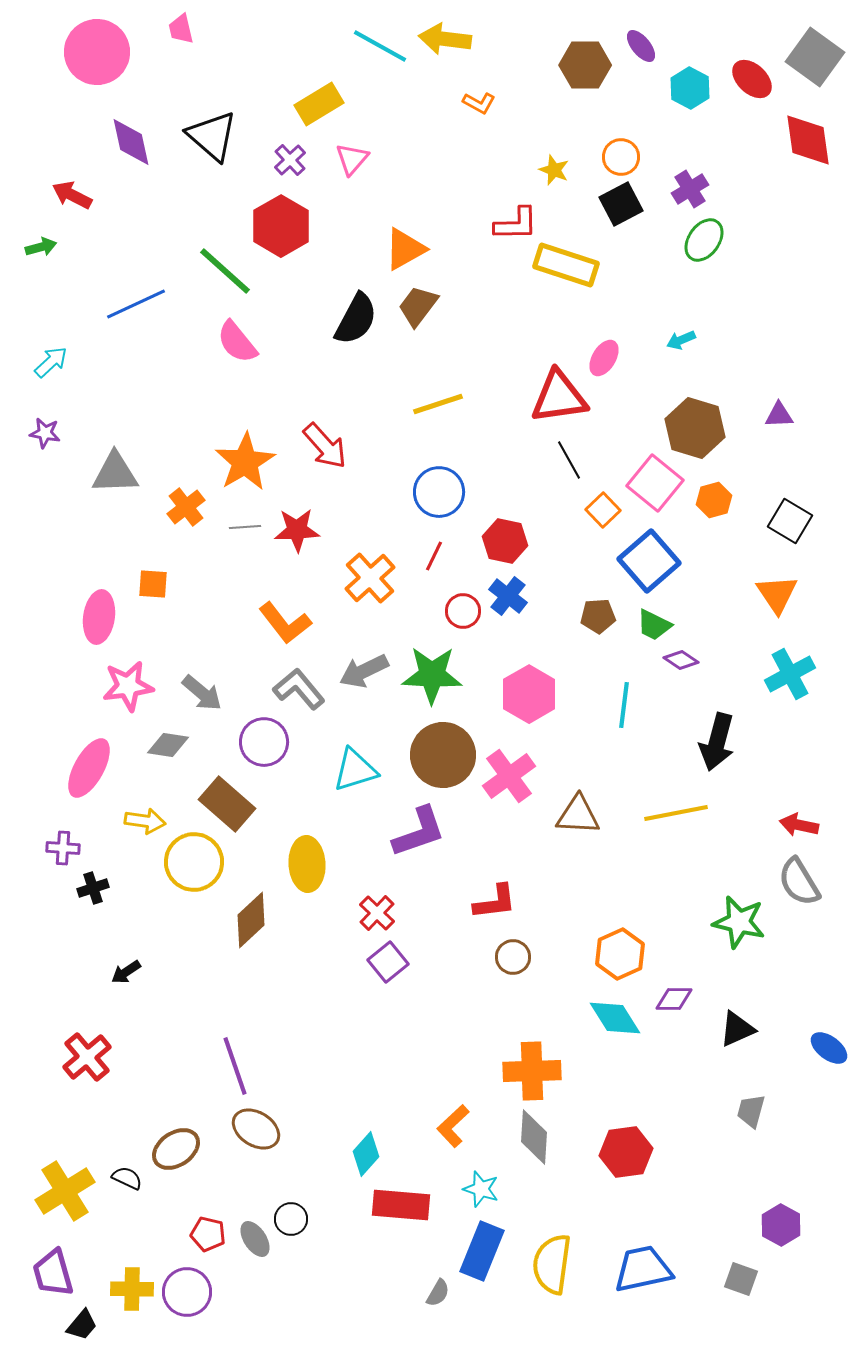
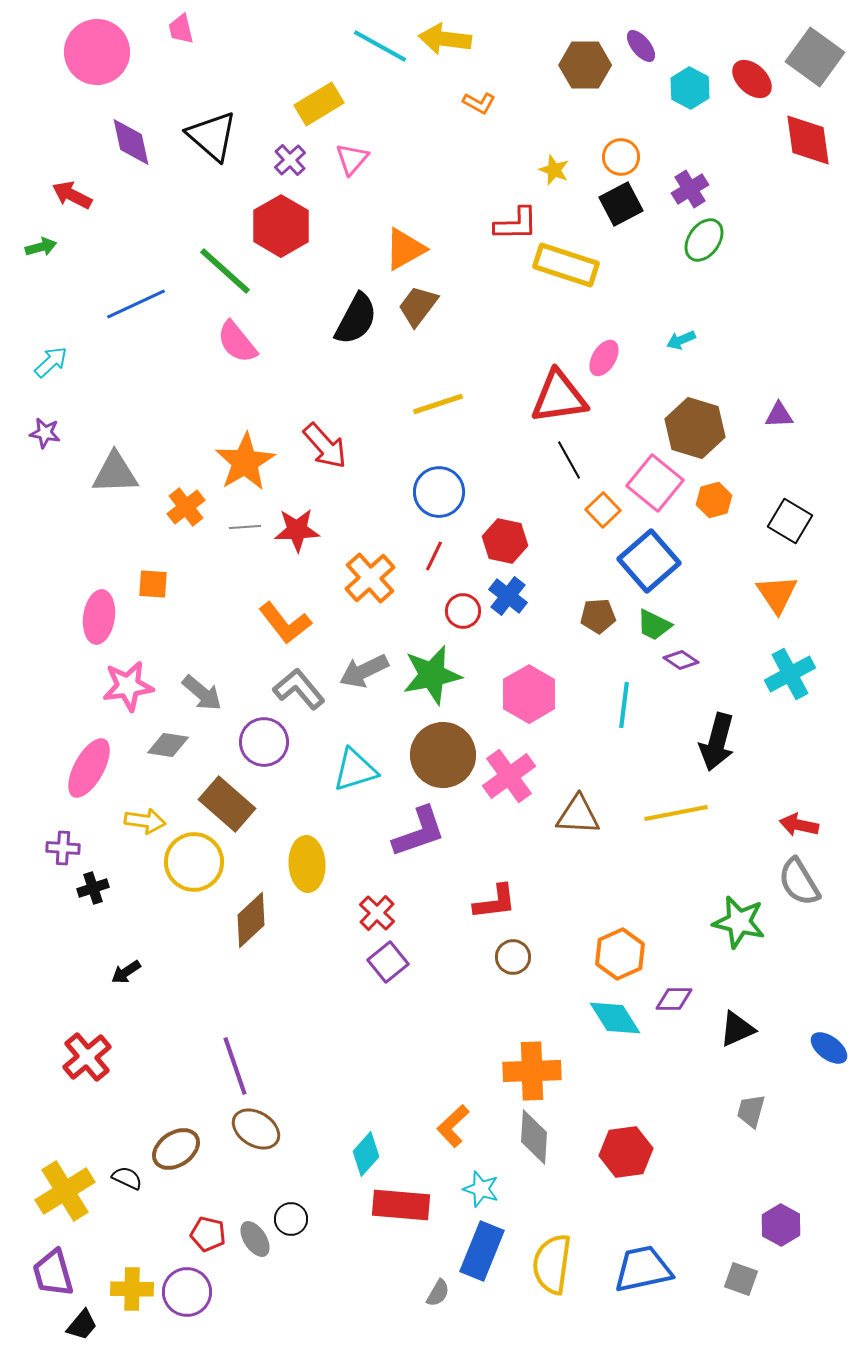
green star at (432, 675): rotated 14 degrees counterclockwise
